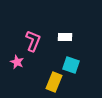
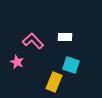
pink L-shape: rotated 65 degrees counterclockwise
